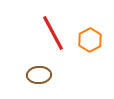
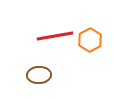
red line: moved 2 px right, 3 px down; rotated 72 degrees counterclockwise
